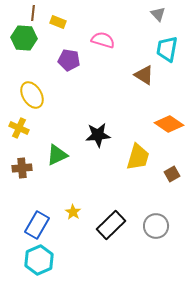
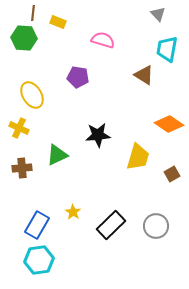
purple pentagon: moved 9 px right, 17 px down
cyan hexagon: rotated 16 degrees clockwise
